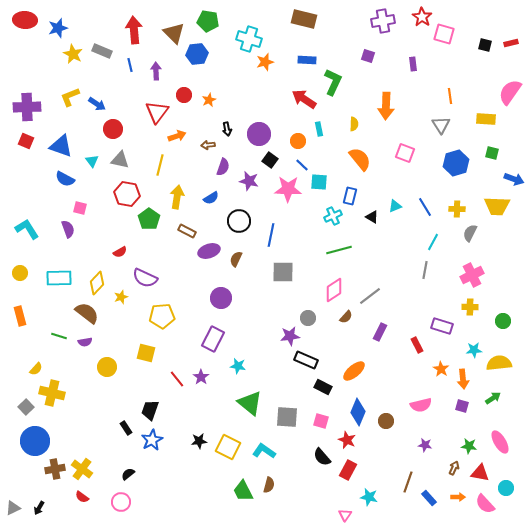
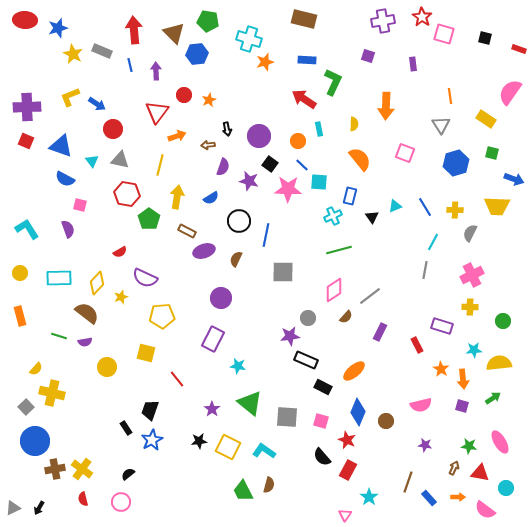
red rectangle at (511, 43): moved 8 px right, 6 px down; rotated 32 degrees clockwise
black square at (485, 45): moved 7 px up
yellow rectangle at (486, 119): rotated 30 degrees clockwise
purple circle at (259, 134): moved 2 px down
black square at (270, 160): moved 4 px down
pink square at (80, 208): moved 3 px up
yellow cross at (457, 209): moved 2 px left, 1 px down
black triangle at (372, 217): rotated 24 degrees clockwise
blue line at (271, 235): moved 5 px left
purple ellipse at (209, 251): moved 5 px left
purple star at (201, 377): moved 11 px right, 32 px down
red semicircle at (82, 497): moved 1 px right, 2 px down; rotated 40 degrees clockwise
cyan star at (369, 497): rotated 24 degrees clockwise
pink semicircle at (485, 504): moved 6 px down; rotated 10 degrees counterclockwise
